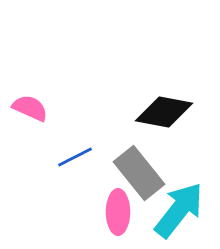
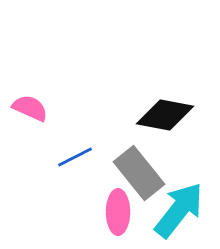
black diamond: moved 1 px right, 3 px down
